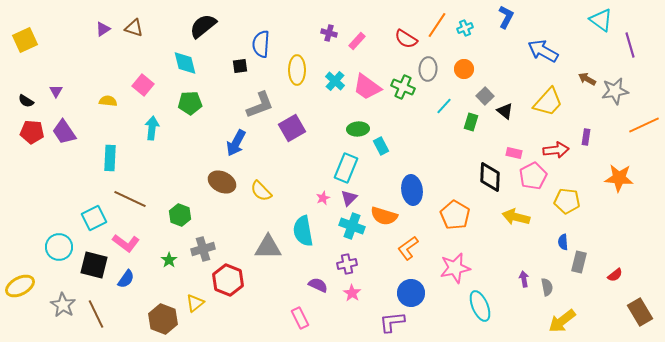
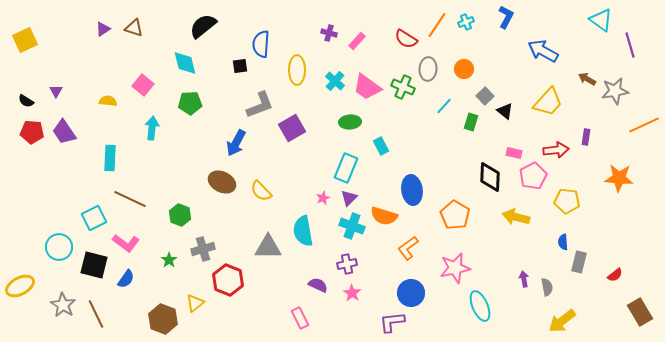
cyan cross at (465, 28): moved 1 px right, 6 px up
green ellipse at (358, 129): moved 8 px left, 7 px up
